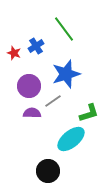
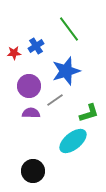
green line: moved 5 px right
red star: rotated 24 degrees counterclockwise
blue star: moved 3 px up
gray line: moved 2 px right, 1 px up
purple semicircle: moved 1 px left
cyan ellipse: moved 2 px right, 2 px down
black circle: moved 15 px left
